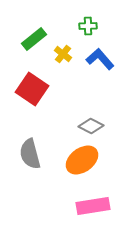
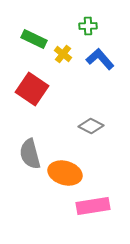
green rectangle: rotated 65 degrees clockwise
orange ellipse: moved 17 px left, 13 px down; rotated 52 degrees clockwise
